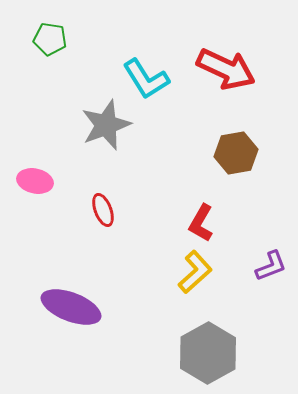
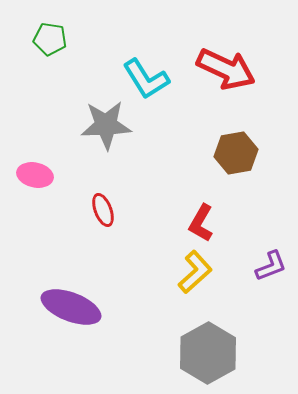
gray star: rotated 18 degrees clockwise
pink ellipse: moved 6 px up
